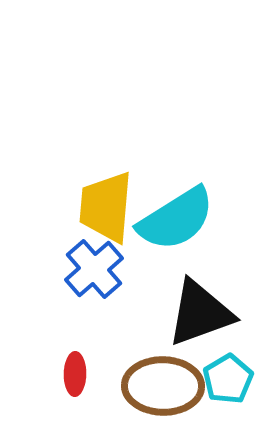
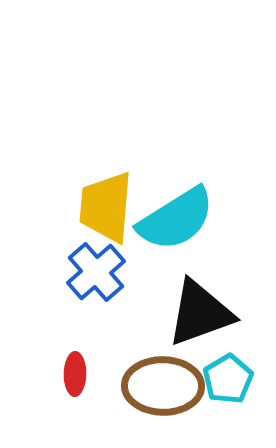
blue cross: moved 2 px right, 3 px down
